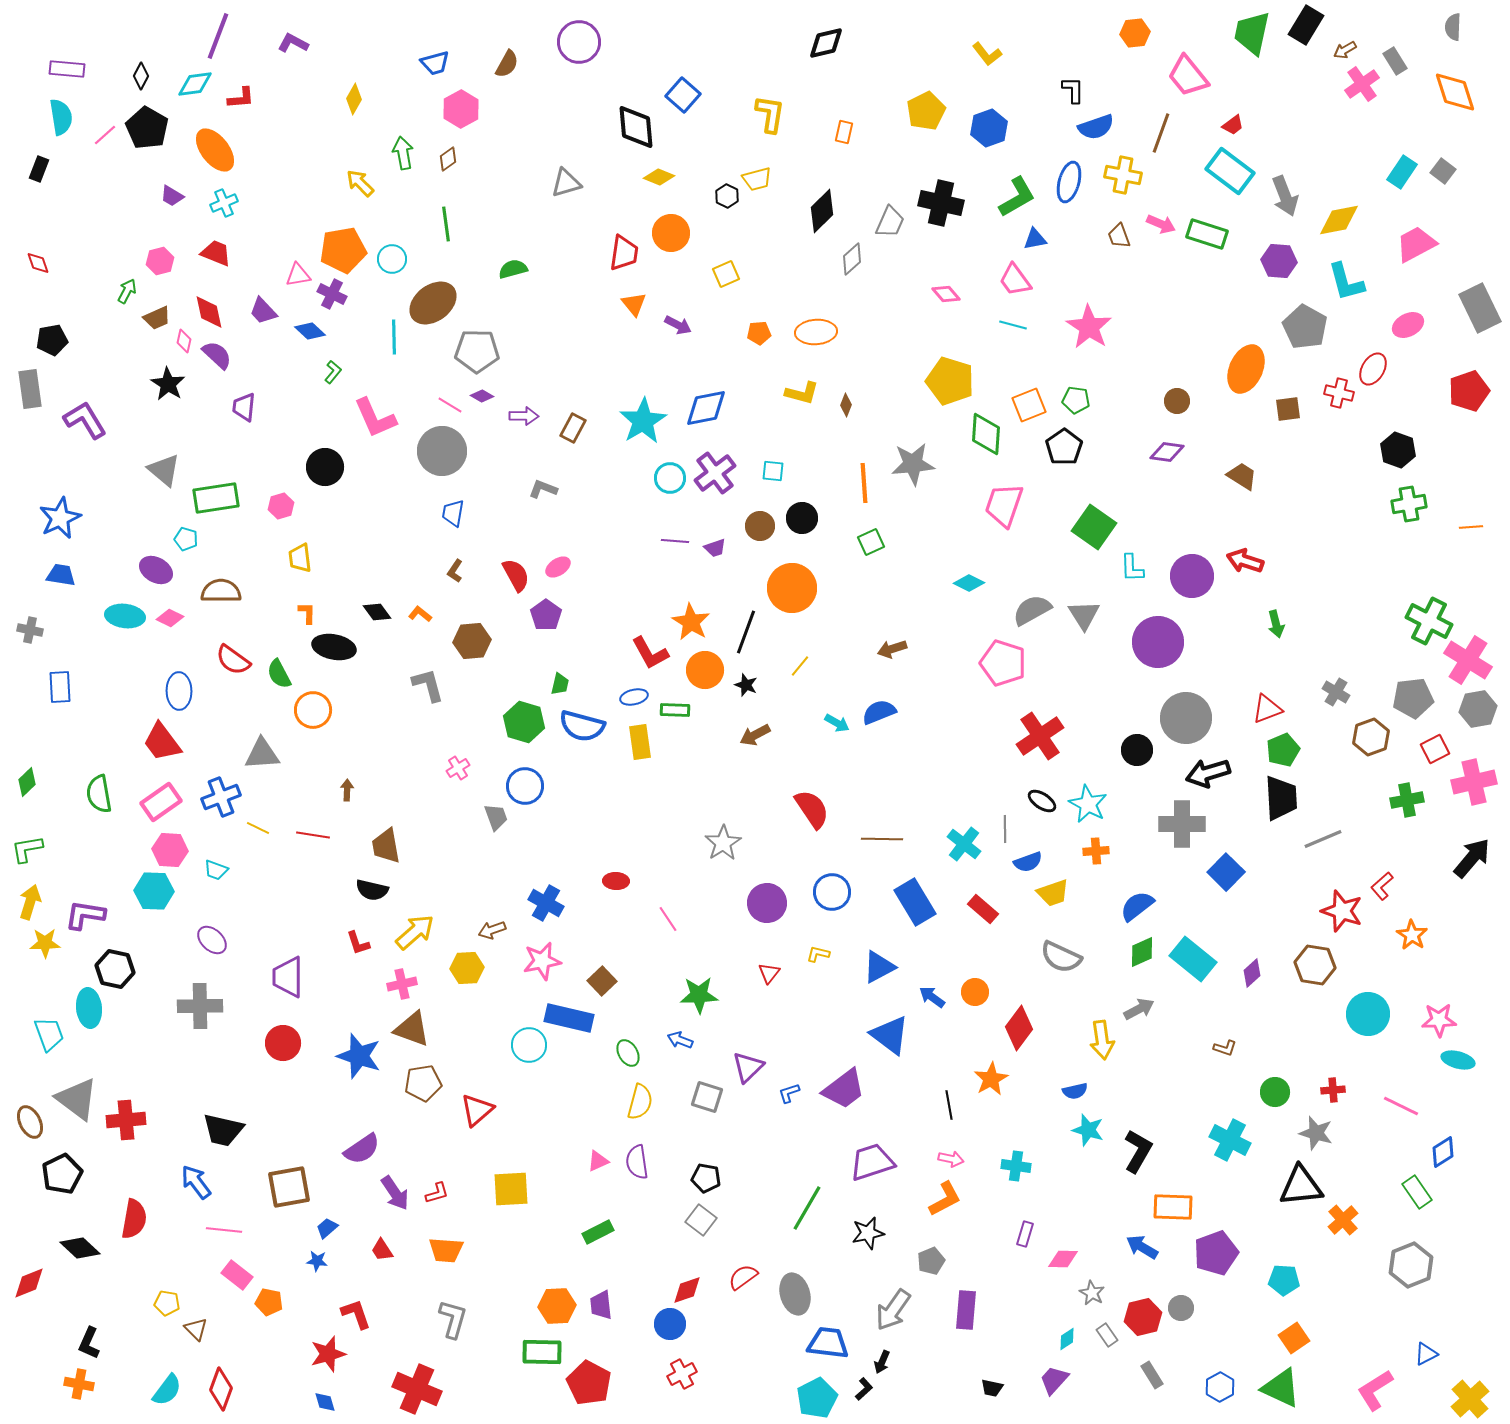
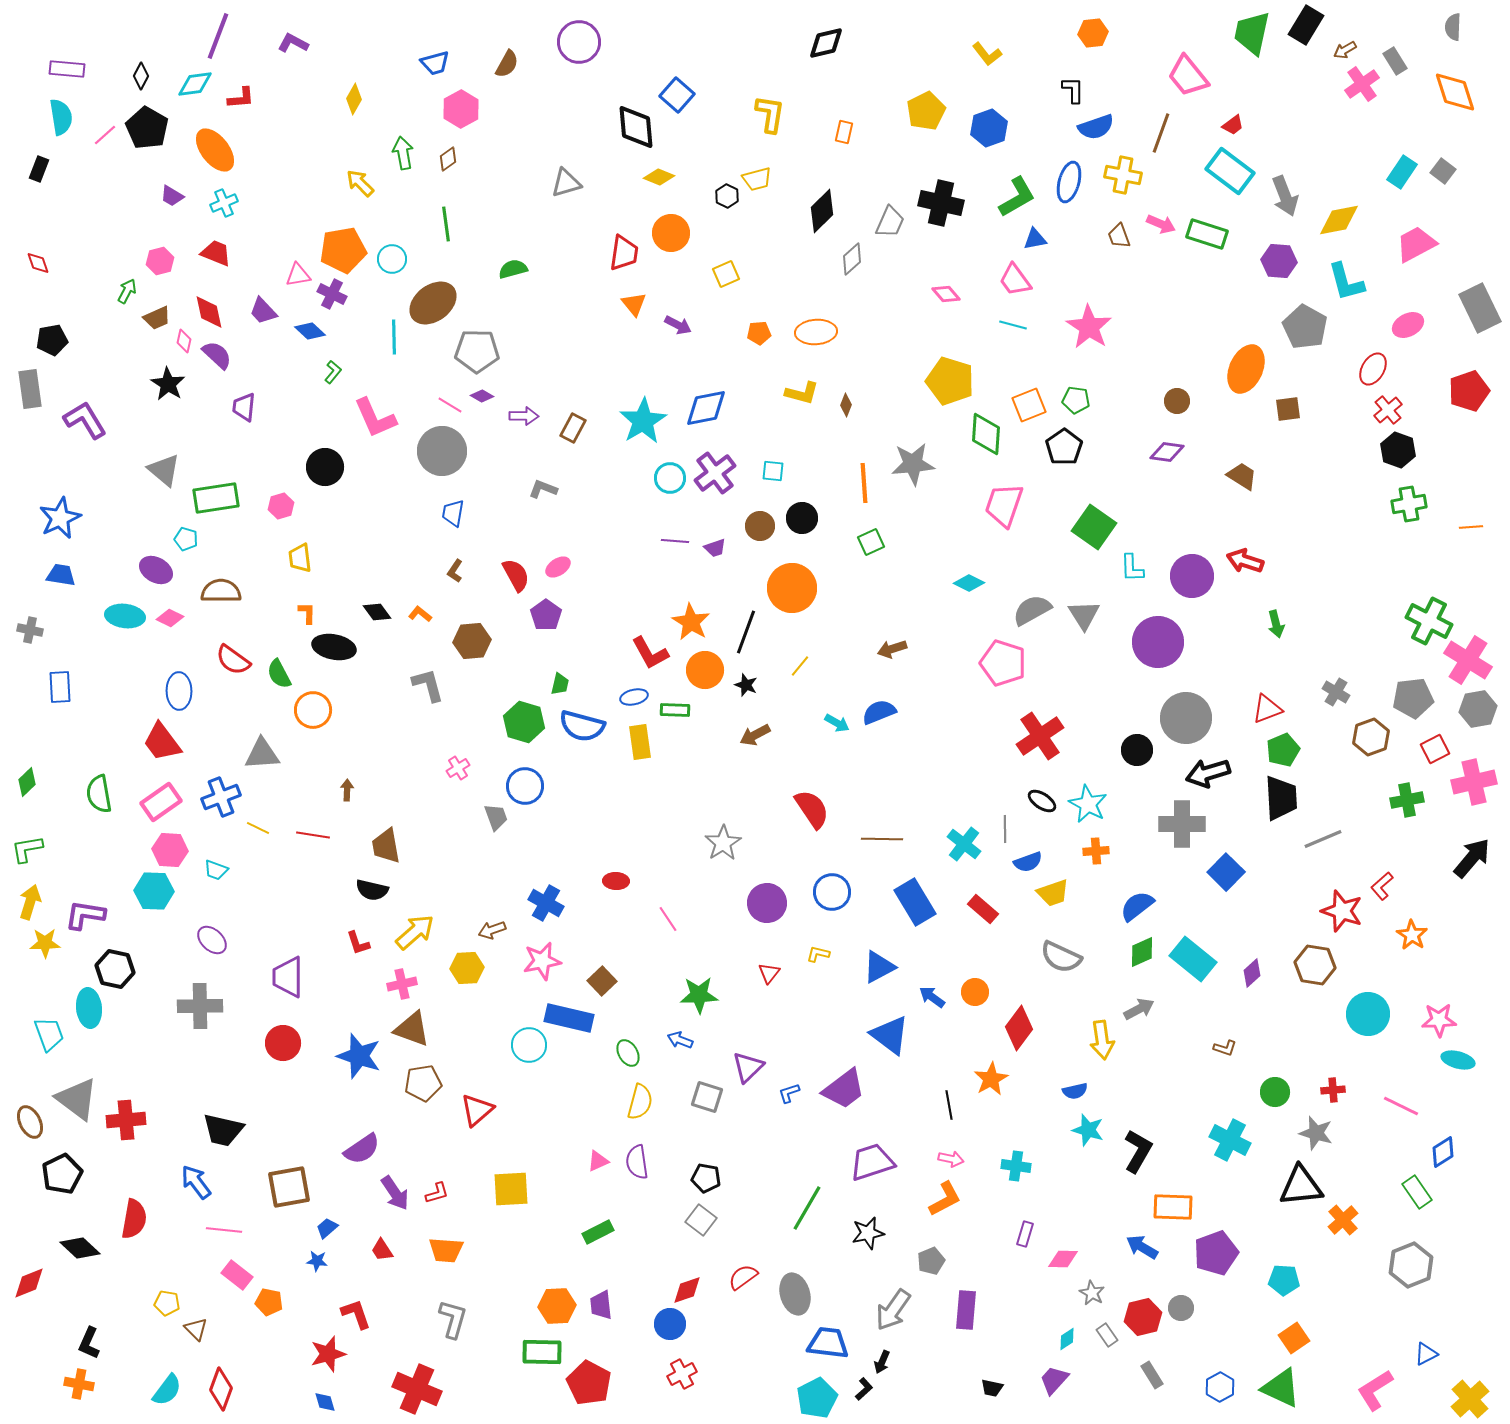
orange hexagon at (1135, 33): moved 42 px left
blue square at (683, 95): moved 6 px left
red cross at (1339, 393): moved 49 px right, 17 px down; rotated 36 degrees clockwise
